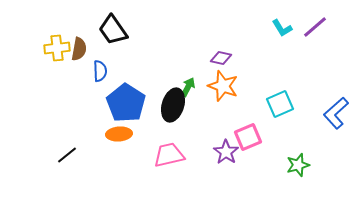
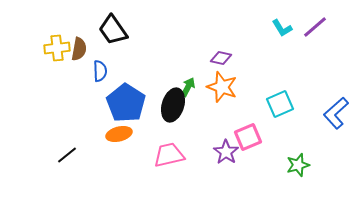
orange star: moved 1 px left, 1 px down
orange ellipse: rotated 10 degrees counterclockwise
